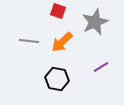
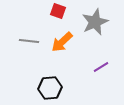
black hexagon: moved 7 px left, 9 px down; rotated 15 degrees counterclockwise
